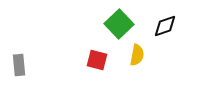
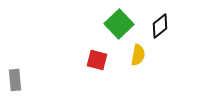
black diamond: moved 5 px left; rotated 20 degrees counterclockwise
yellow semicircle: moved 1 px right
gray rectangle: moved 4 px left, 15 px down
